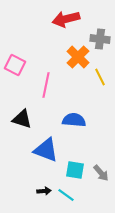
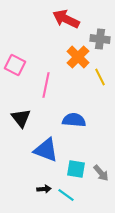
red arrow: rotated 40 degrees clockwise
black triangle: moved 1 px left, 1 px up; rotated 35 degrees clockwise
cyan square: moved 1 px right, 1 px up
black arrow: moved 2 px up
